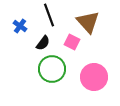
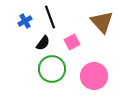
black line: moved 1 px right, 2 px down
brown triangle: moved 14 px right
blue cross: moved 5 px right, 5 px up; rotated 24 degrees clockwise
pink square: rotated 35 degrees clockwise
pink circle: moved 1 px up
